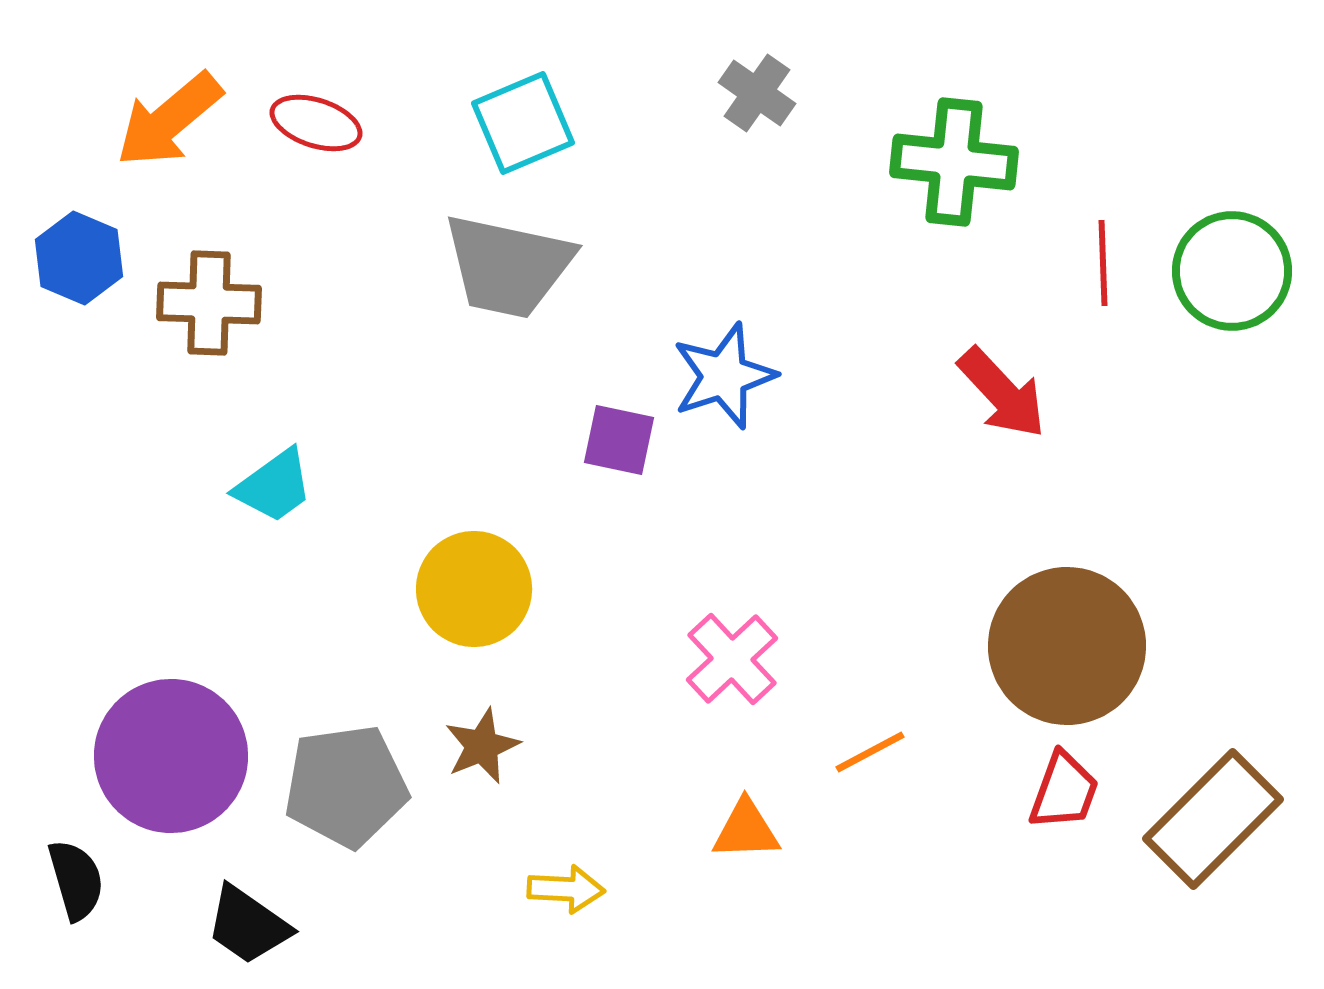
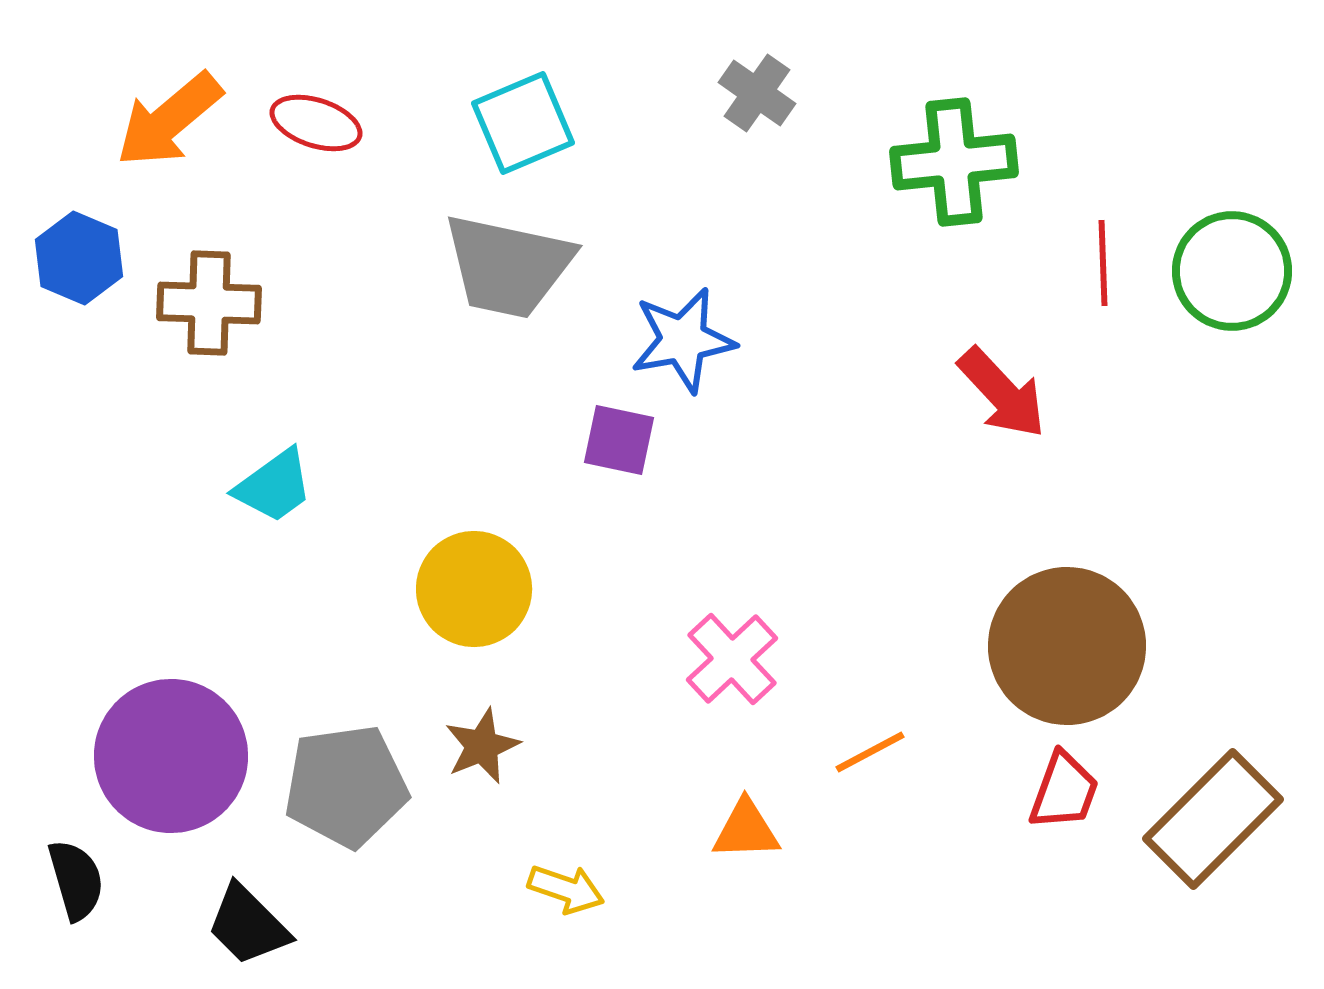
green cross: rotated 12 degrees counterclockwise
blue star: moved 41 px left, 36 px up; rotated 8 degrees clockwise
yellow arrow: rotated 16 degrees clockwise
black trapezoid: rotated 10 degrees clockwise
